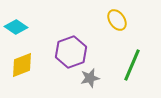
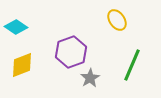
gray star: rotated 18 degrees counterclockwise
